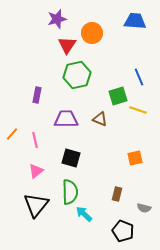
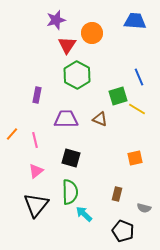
purple star: moved 1 px left, 1 px down
green hexagon: rotated 20 degrees counterclockwise
yellow line: moved 1 px left, 1 px up; rotated 12 degrees clockwise
